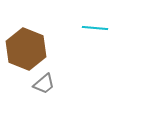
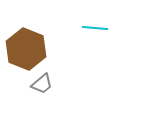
gray trapezoid: moved 2 px left
